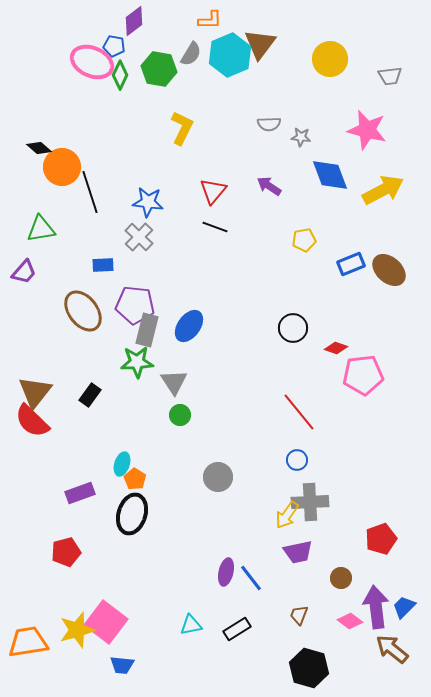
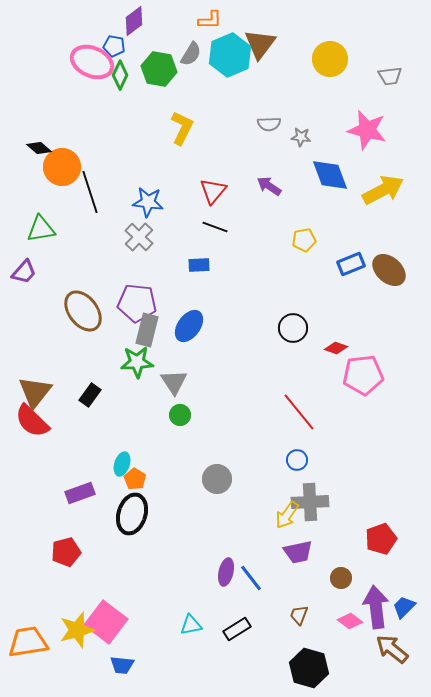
blue rectangle at (103, 265): moved 96 px right
purple pentagon at (135, 305): moved 2 px right, 2 px up
gray circle at (218, 477): moved 1 px left, 2 px down
